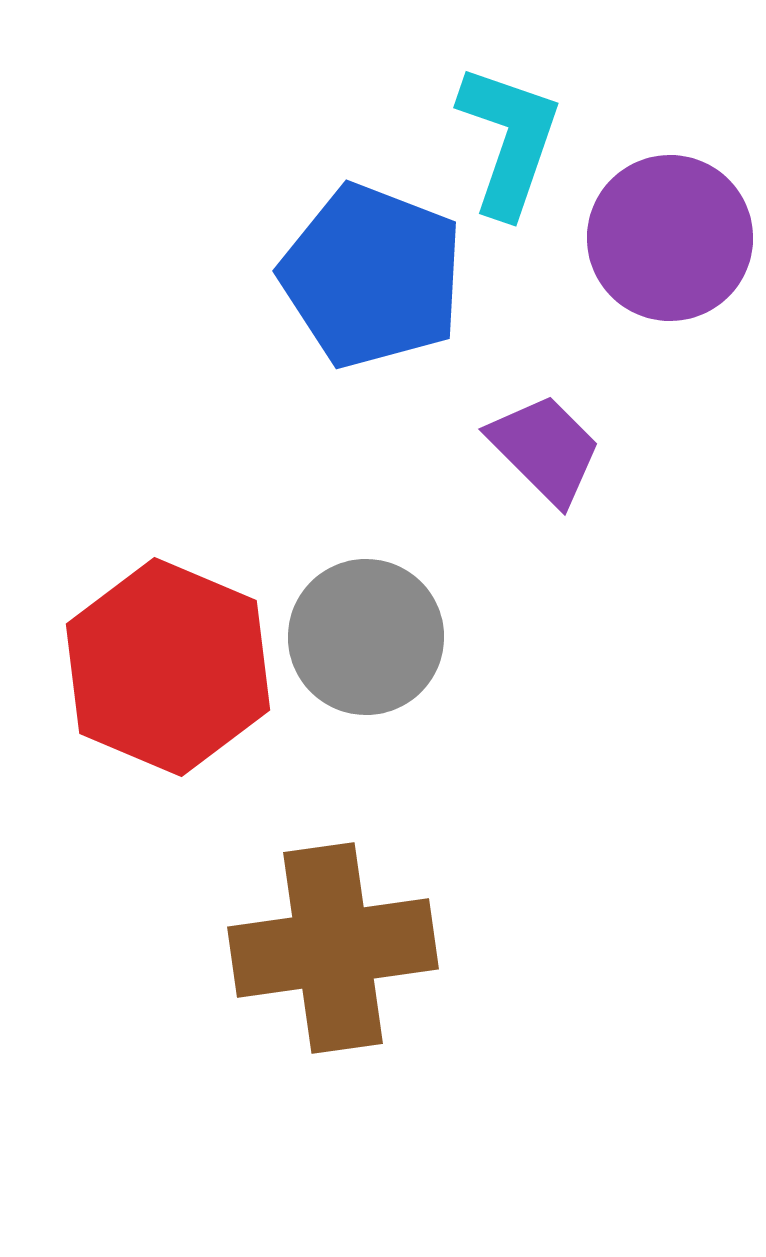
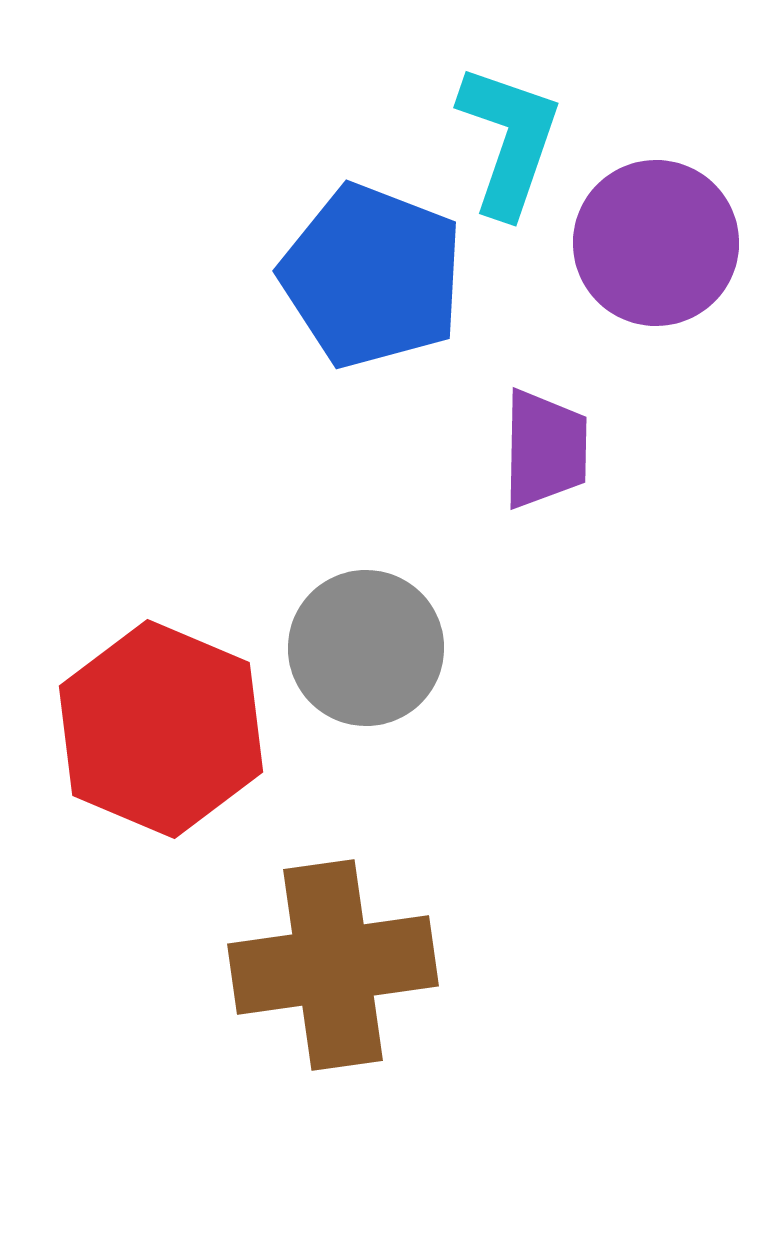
purple circle: moved 14 px left, 5 px down
purple trapezoid: rotated 46 degrees clockwise
gray circle: moved 11 px down
red hexagon: moved 7 px left, 62 px down
brown cross: moved 17 px down
